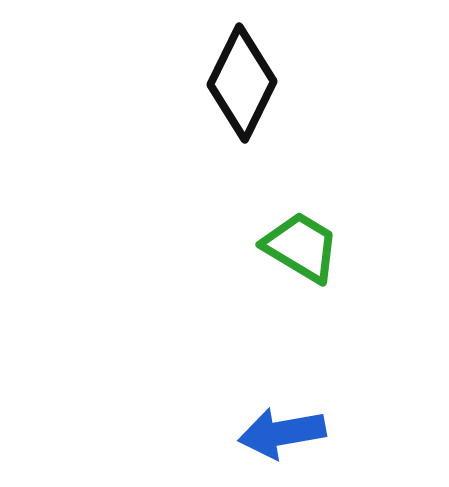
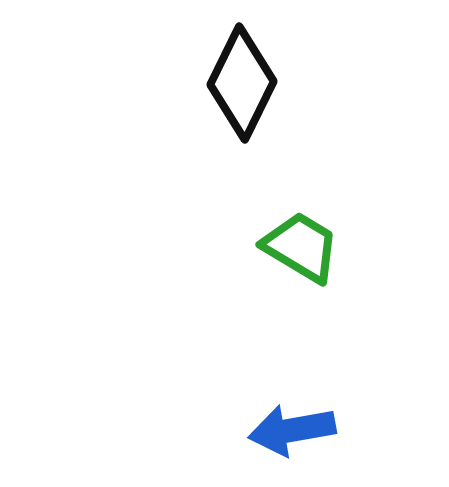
blue arrow: moved 10 px right, 3 px up
